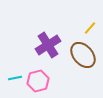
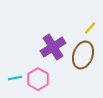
purple cross: moved 5 px right, 2 px down
brown ellipse: rotated 60 degrees clockwise
pink hexagon: moved 2 px up; rotated 15 degrees counterclockwise
